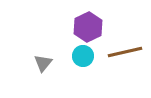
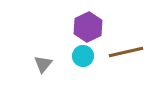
brown line: moved 1 px right
gray triangle: moved 1 px down
